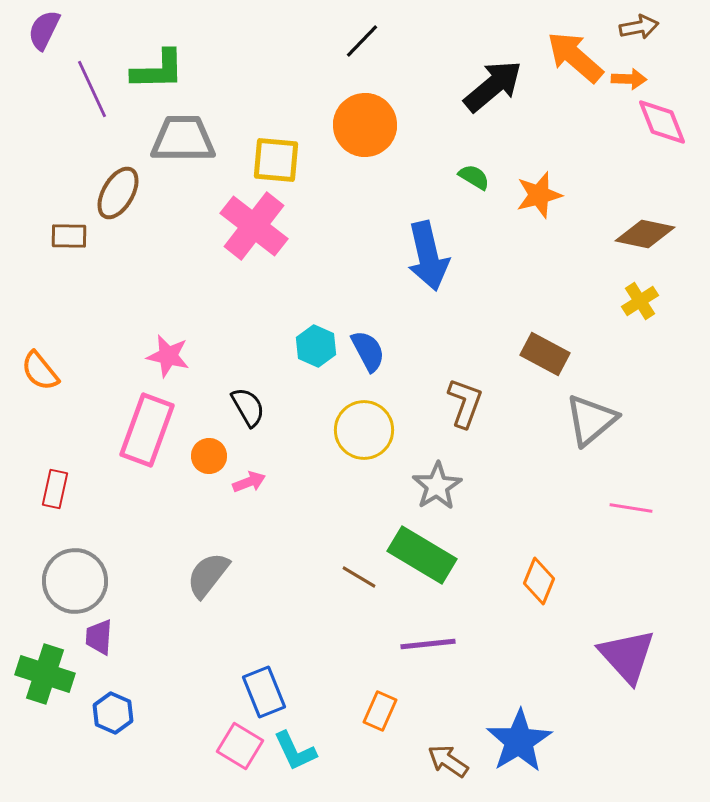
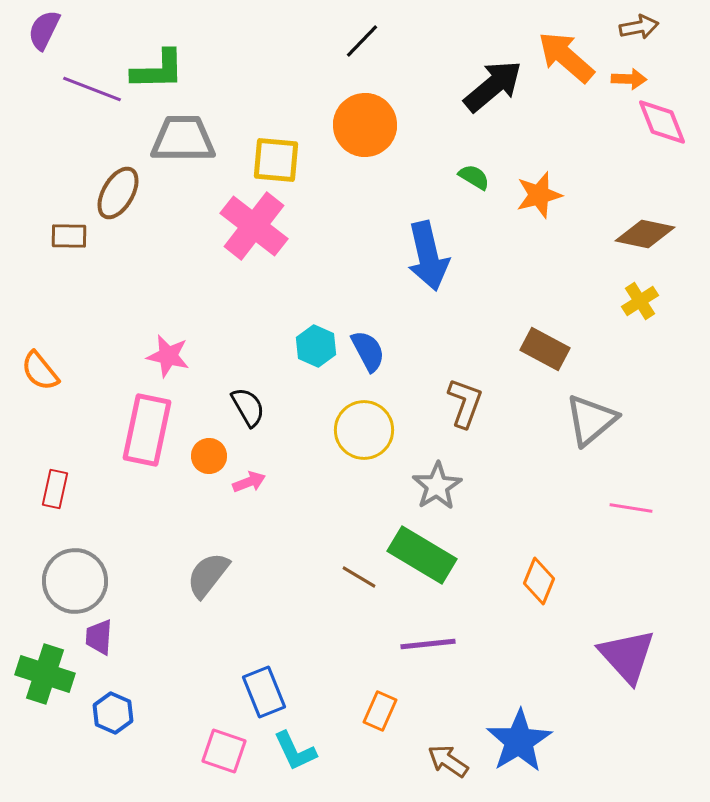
orange arrow at (575, 57): moved 9 px left
purple line at (92, 89): rotated 44 degrees counterclockwise
brown rectangle at (545, 354): moved 5 px up
pink rectangle at (147, 430): rotated 8 degrees counterclockwise
pink square at (240, 746): moved 16 px left, 5 px down; rotated 12 degrees counterclockwise
